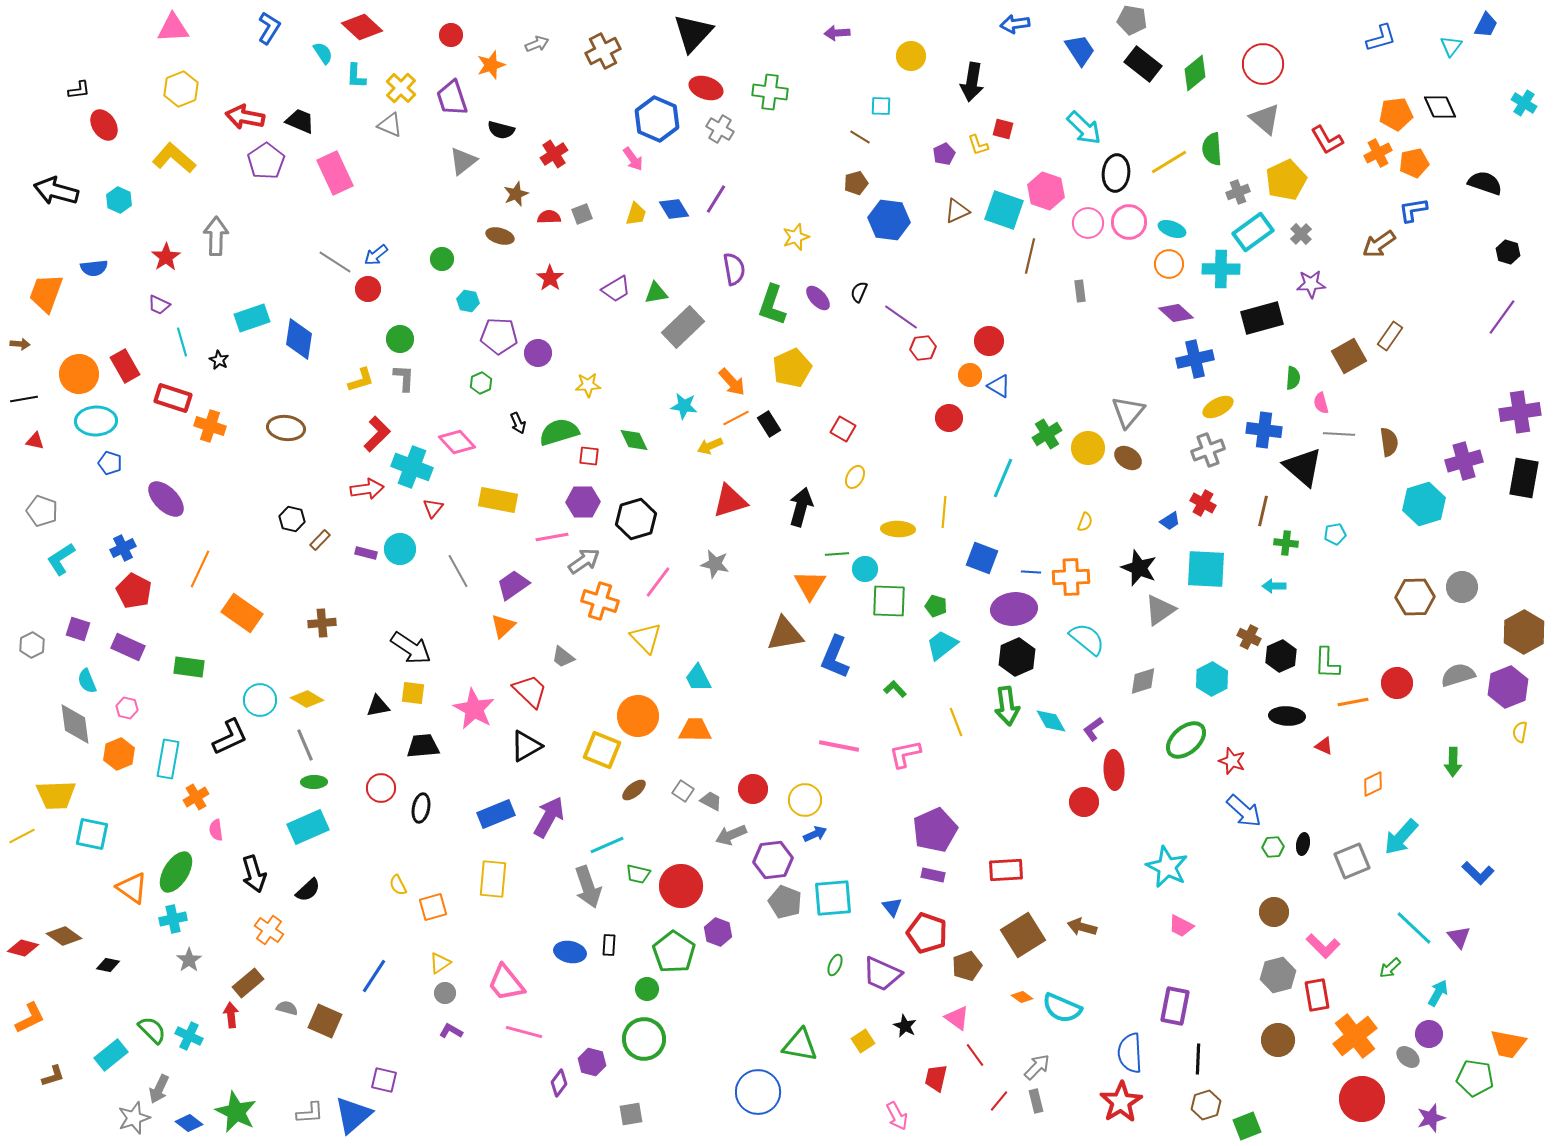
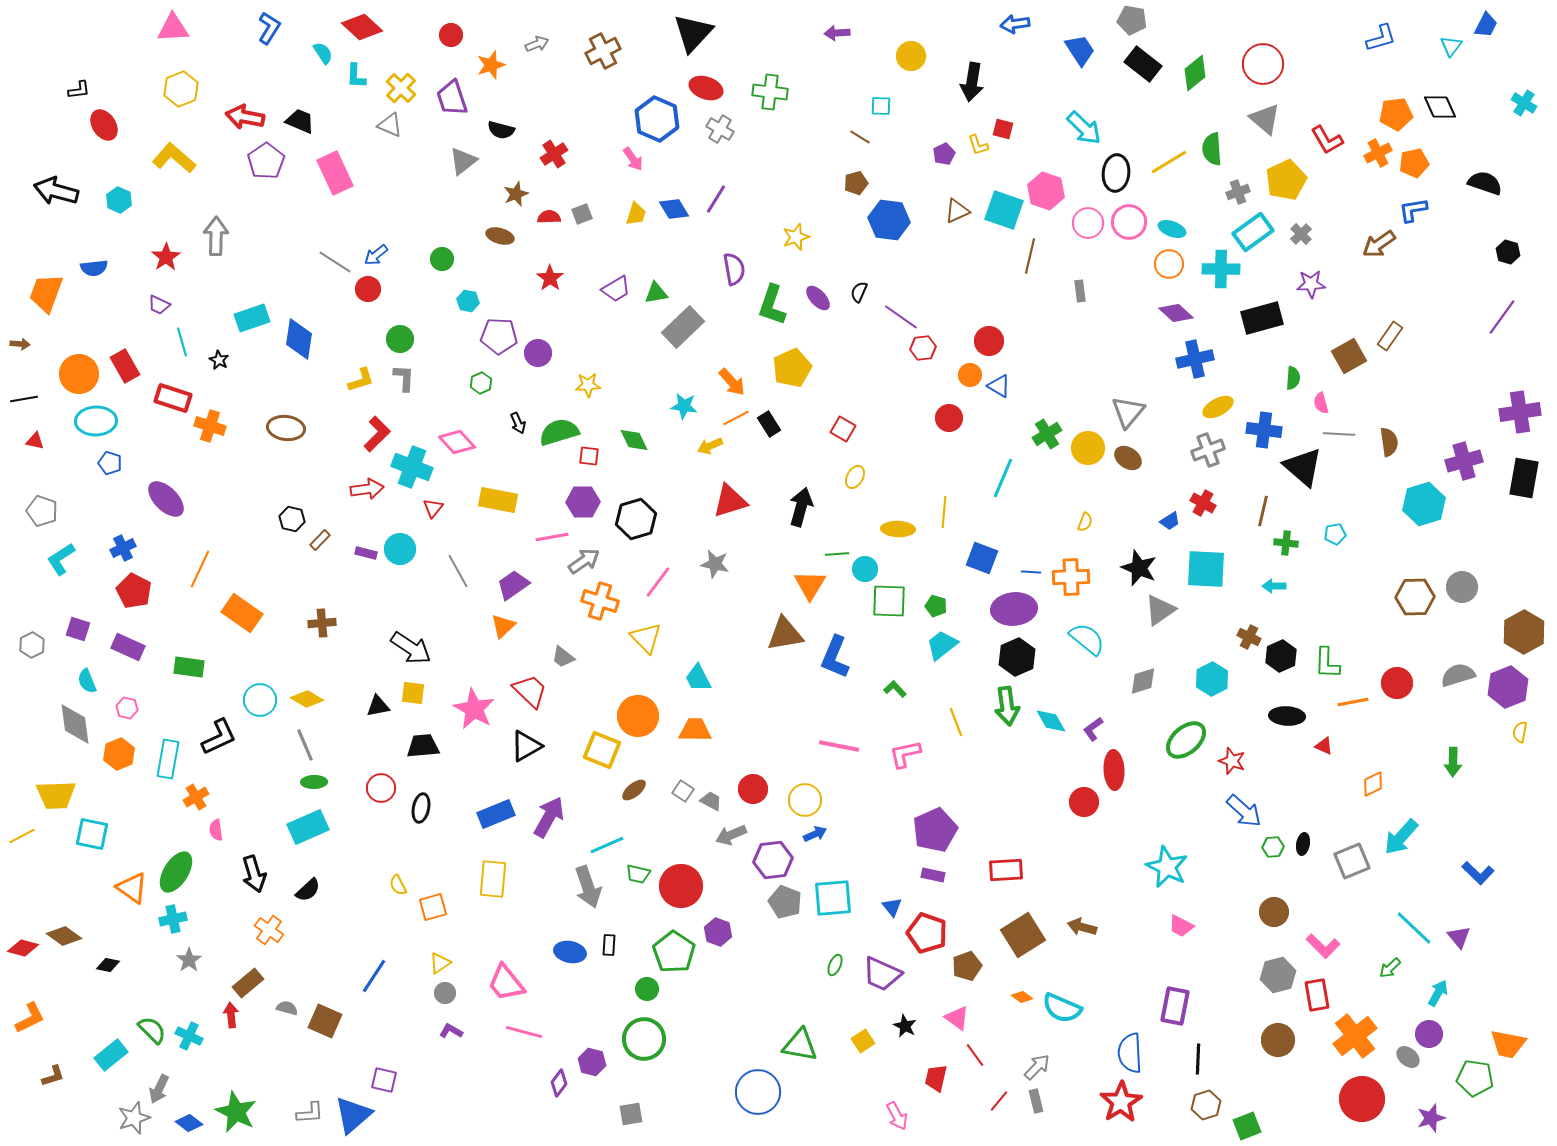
black L-shape at (230, 737): moved 11 px left
